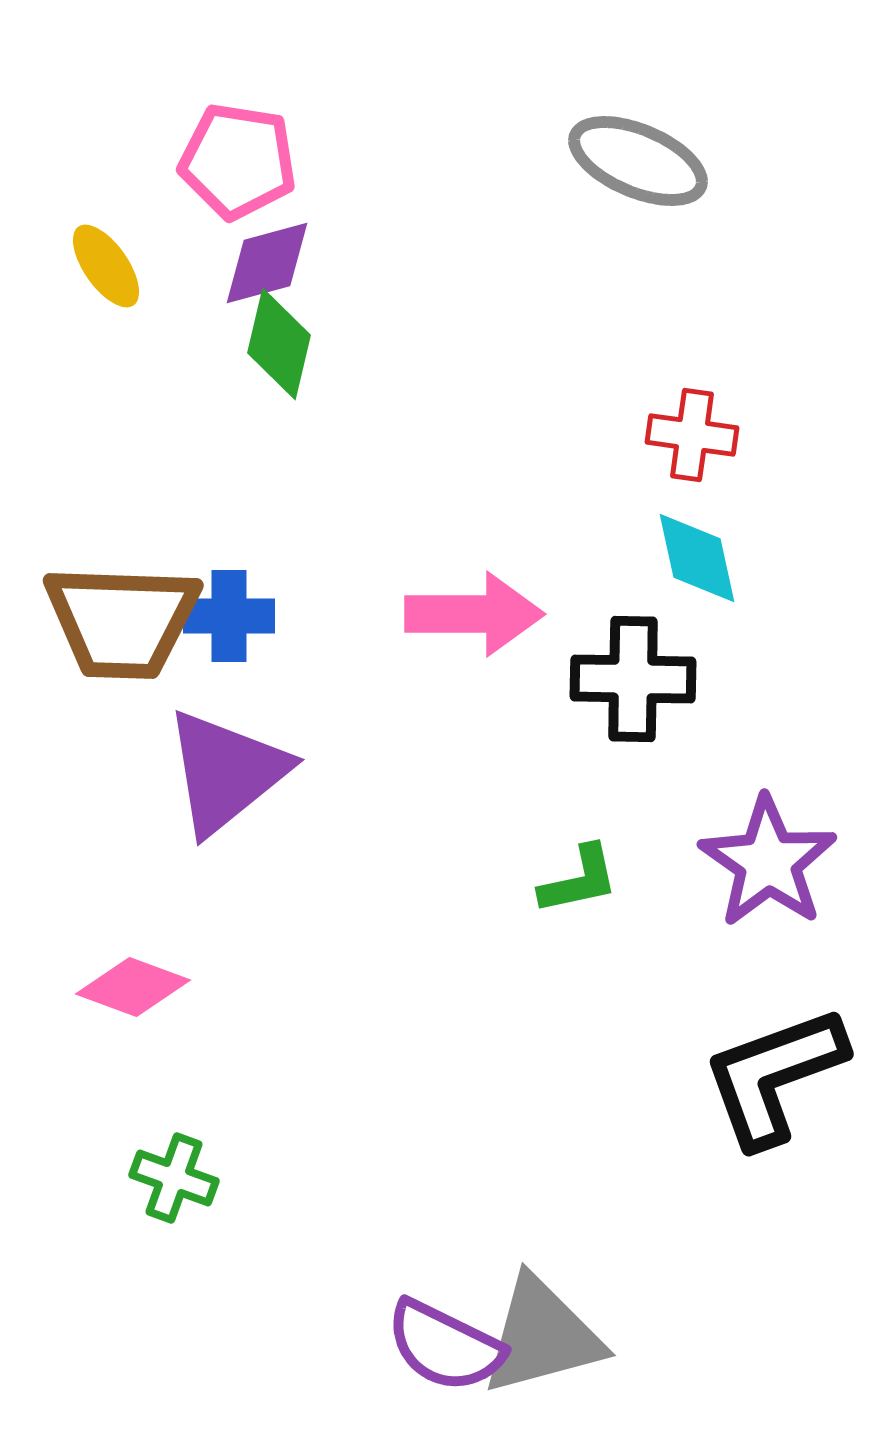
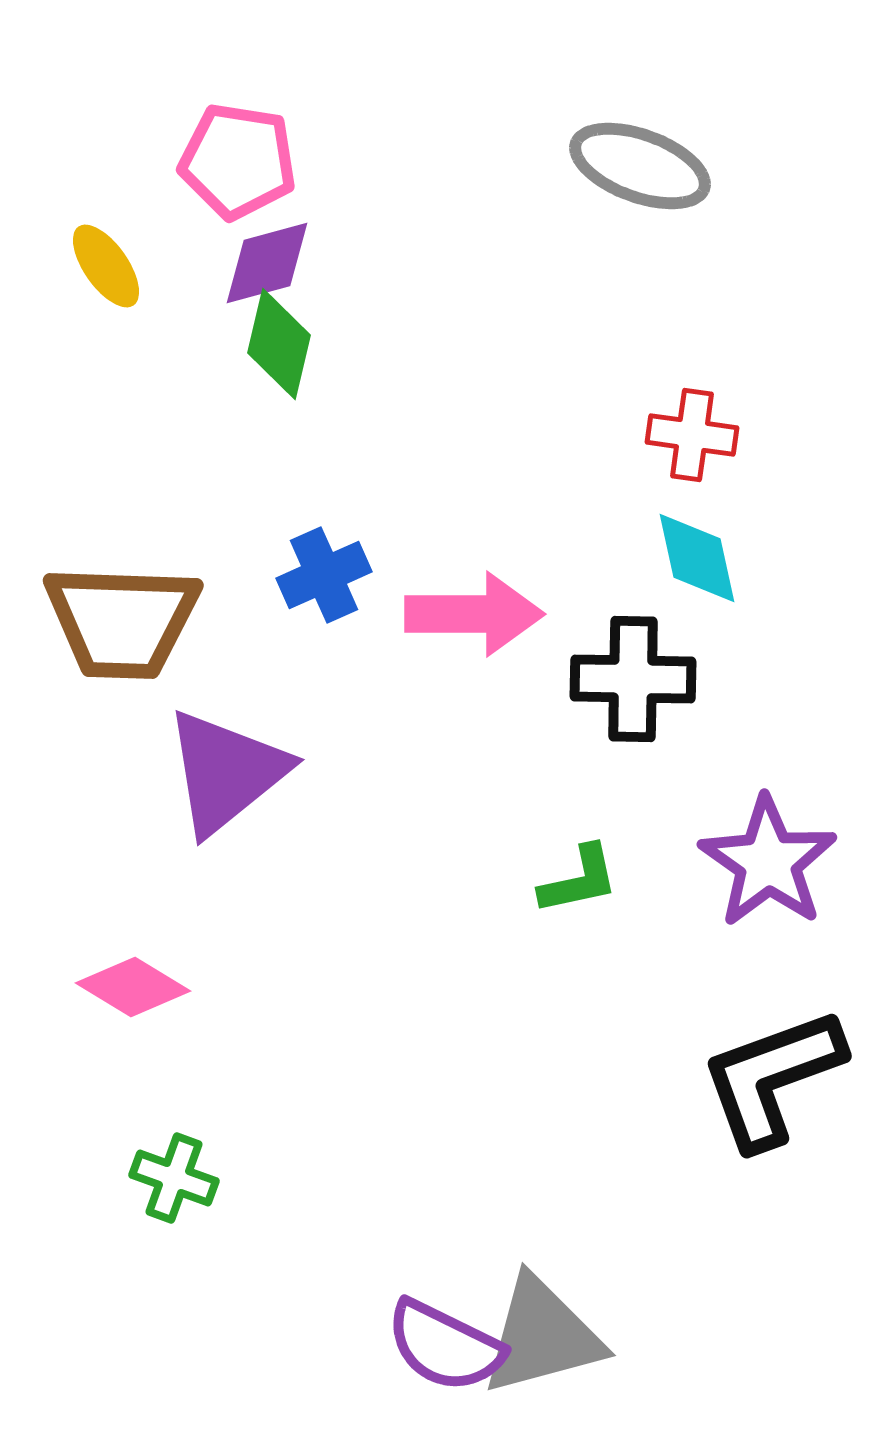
gray ellipse: moved 2 px right, 5 px down; rotated 3 degrees counterclockwise
blue cross: moved 95 px right, 41 px up; rotated 24 degrees counterclockwise
pink diamond: rotated 11 degrees clockwise
black L-shape: moved 2 px left, 2 px down
